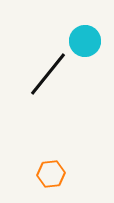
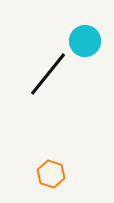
orange hexagon: rotated 24 degrees clockwise
